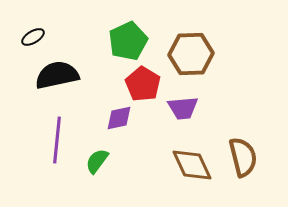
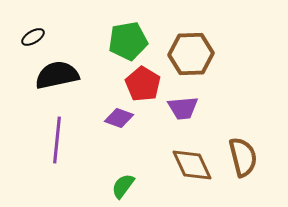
green pentagon: rotated 15 degrees clockwise
purple diamond: rotated 32 degrees clockwise
green semicircle: moved 26 px right, 25 px down
